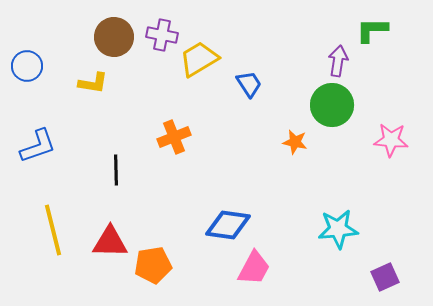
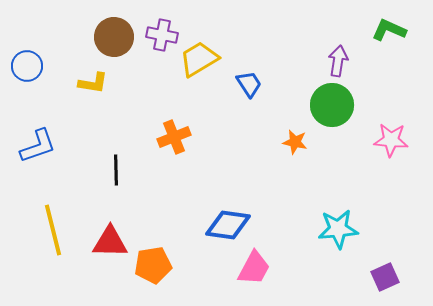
green L-shape: moved 17 px right; rotated 24 degrees clockwise
